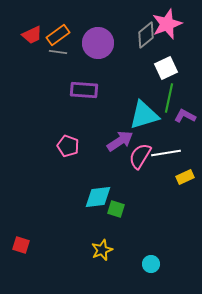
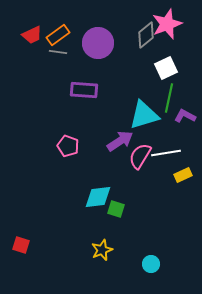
yellow rectangle: moved 2 px left, 2 px up
